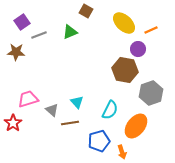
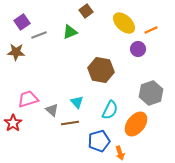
brown square: rotated 24 degrees clockwise
brown hexagon: moved 24 px left
orange ellipse: moved 2 px up
orange arrow: moved 2 px left, 1 px down
